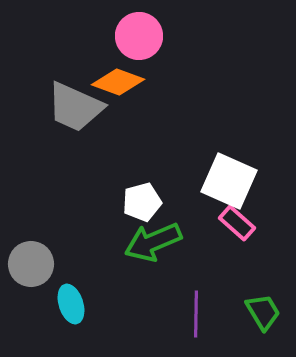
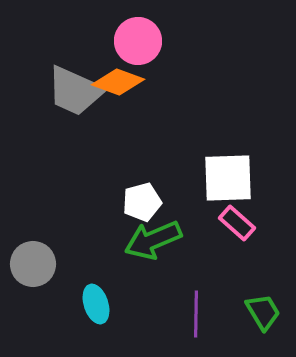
pink circle: moved 1 px left, 5 px down
gray trapezoid: moved 16 px up
white square: moved 1 px left, 3 px up; rotated 26 degrees counterclockwise
green arrow: moved 2 px up
gray circle: moved 2 px right
cyan ellipse: moved 25 px right
